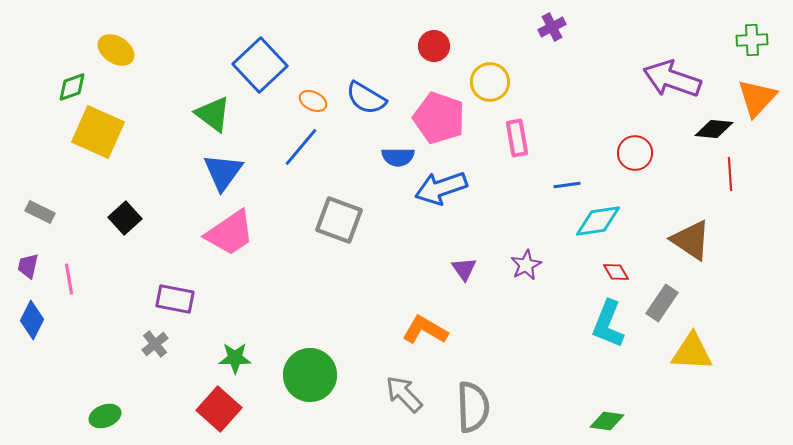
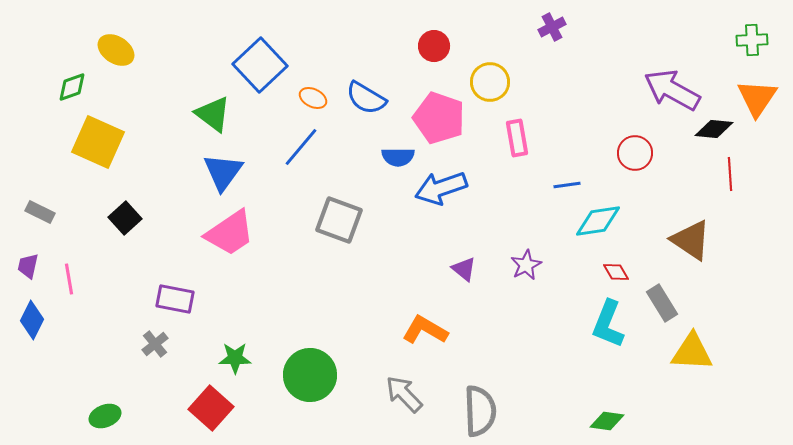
purple arrow at (672, 79): moved 11 px down; rotated 10 degrees clockwise
orange triangle at (757, 98): rotated 9 degrees counterclockwise
orange ellipse at (313, 101): moved 3 px up
yellow square at (98, 132): moved 10 px down
purple triangle at (464, 269): rotated 16 degrees counterclockwise
gray rectangle at (662, 303): rotated 66 degrees counterclockwise
gray semicircle at (473, 407): moved 7 px right, 4 px down
red square at (219, 409): moved 8 px left, 1 px up
